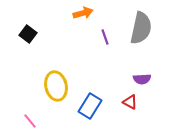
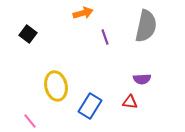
gray semicircle: moved 5 px right, 2 px up
red triangle: rotated 21 degrees counterclockwise
